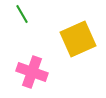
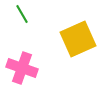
pink cross: moved 10 px left, 4 px up
